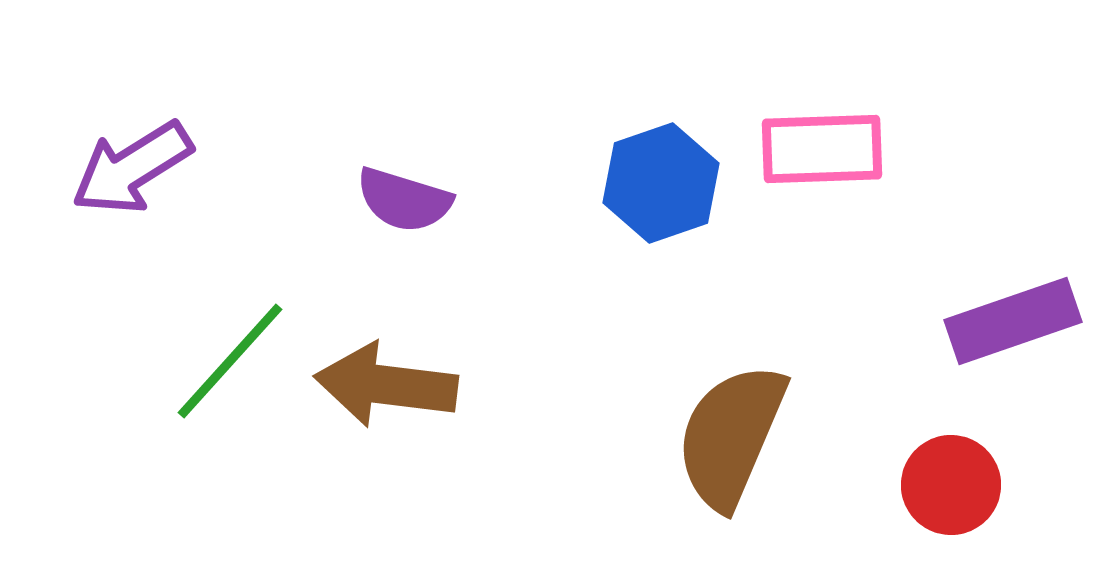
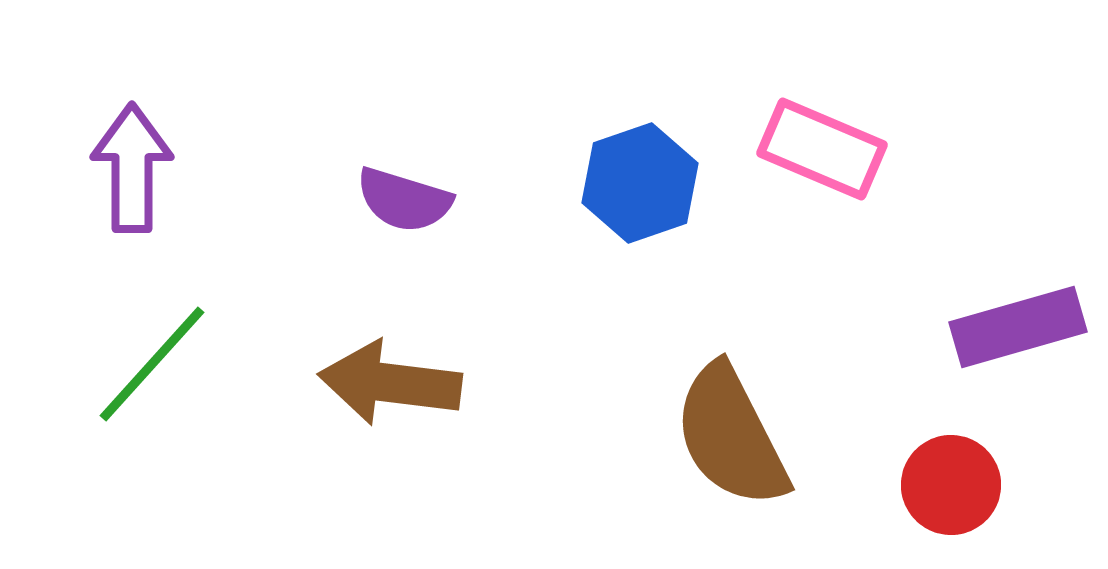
pink rectangle: rotated 25 degrees clockwise
purple arrow: rotated 122 degrees clockwise
blue hexagon: moved 21 px left
purple rectangle: moved 5 px right, 6 px down; rotated 3 degrees clockwise
green line: moved 78 px left, 3 px down
brown arrow: moved 4 px right, 2 px up
brown semicircle: rotated 50 degrees counterclockwise
